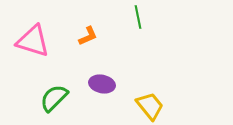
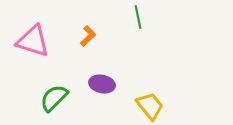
orange L-shape: rotated 20 degrees counterclockwise
